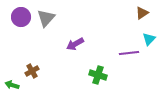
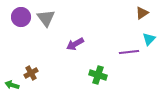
gray triangle: rotated 18 degrees counterclockwise
purple line: moved 1 px up
brown cross: moved 1 px left, 2 px down
